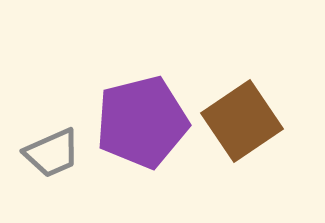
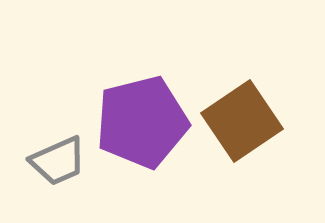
gray trapezoid: moved 6 px right, 8 px down
